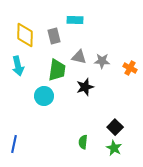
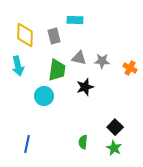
gray triangle: moved 1 px down
blue line: moved 13 px right
